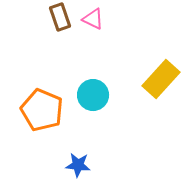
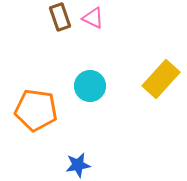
pink triangle: moved 1 px up
cyan circle: moved 3 px left, 9 px up
orange pentagon: moved 6 px left; rotated 15 degrees counterclockwise
blue star: rotated 15 degrees counterclockwise
